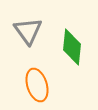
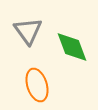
green diamond: rotated 27 degrees counterclockwise
